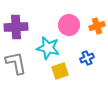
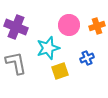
purple cross: rotated 25 degrees clockwise
cyan star: rotated 30 degrees counterclockwise
